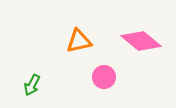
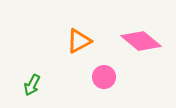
orange triangle: rotated 16 degrees counterclockwise
